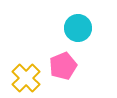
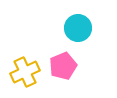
yellow cross: moved 1 px left, 6 px up; rotated 20 degrees clockwise
